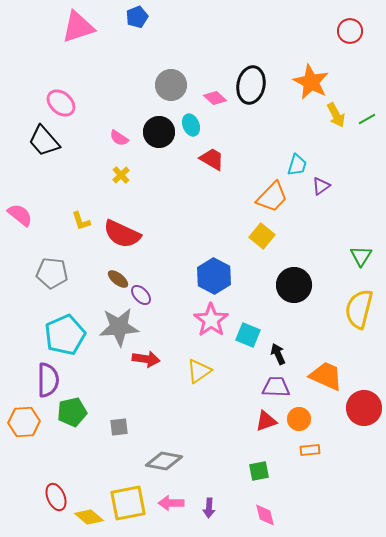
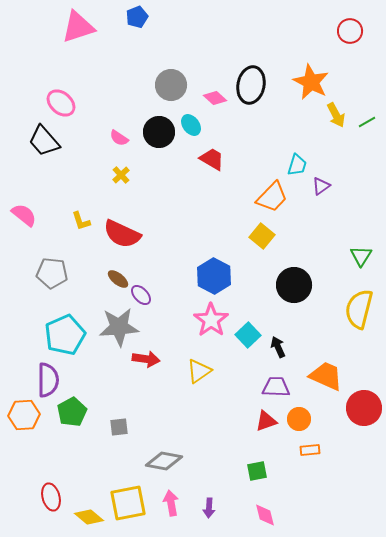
green line at (367, 119): moved 3 px down
cyan ellipse at (191, 125): rotated 15 degrees counterclockwise
pink semicircle at (20, 215): moved 4 px right
cyan square at (248, 335): rotated 25 degrees clockwise
black arrow at (278, 354): moved 7 px up
green pentagon at (72, 412): rotated 16 degrees counterclockwise
orange hexagon at (24, 422): moved 7 px up
green square at (259, 471): moved 2 px left
red ellipse at (56, 497): moved 5 px left; rotated 8 degrees clockwise
pink arrow at (171, 503): rotated 80 degrees clockwise
